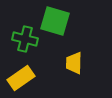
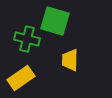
green cross: moved 2 px right
yellow trapezoid: moved 4 px left, 3 px up
